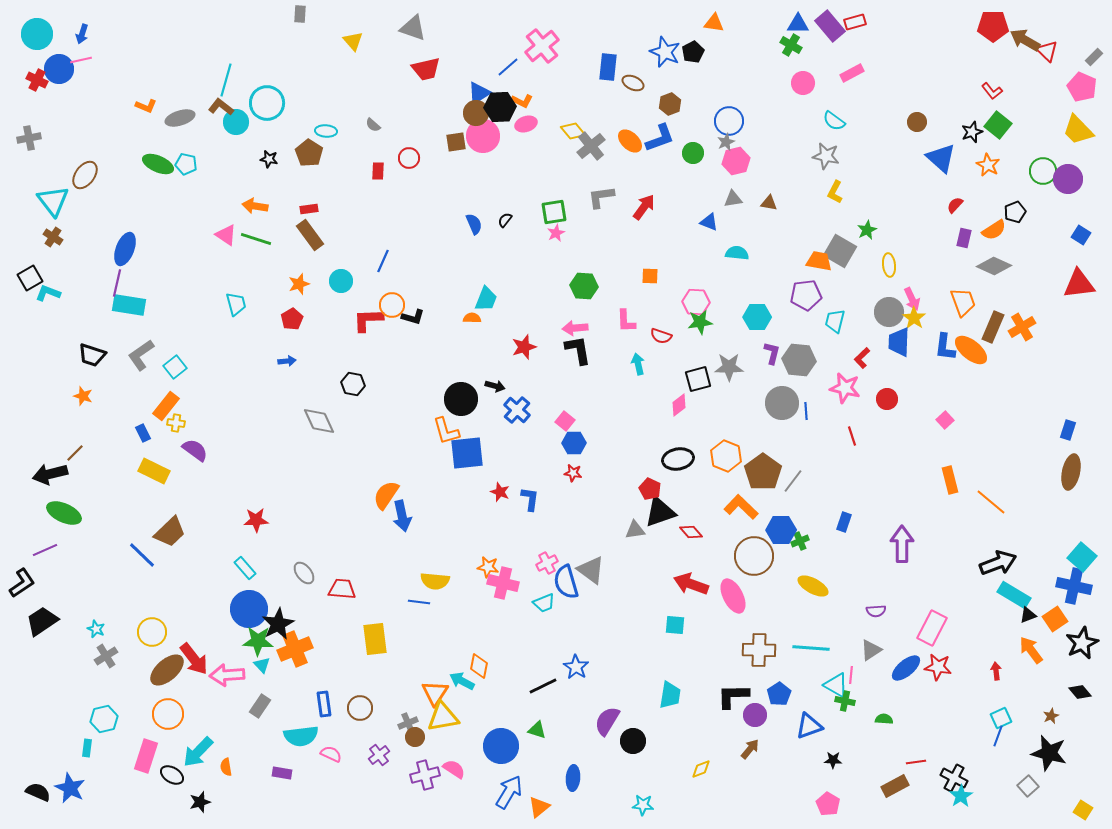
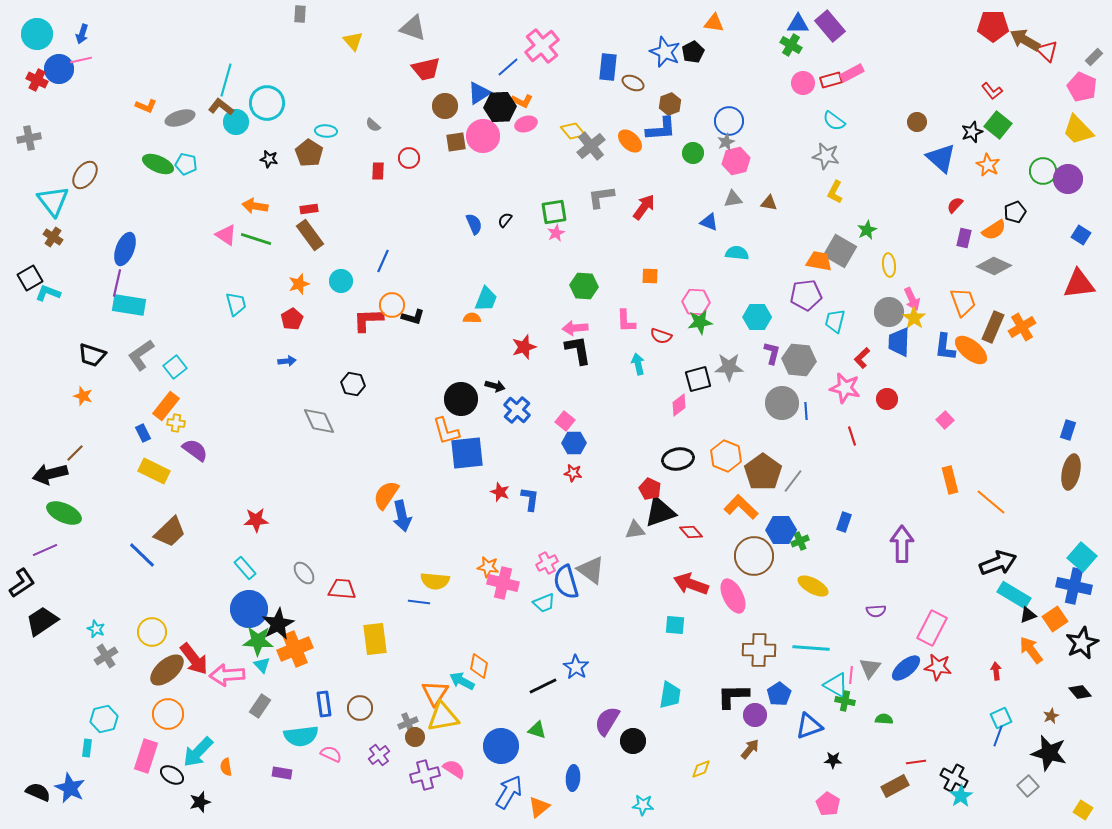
red rectangle at (855, 22): moved 24 px left, 58 px down
brown circle at (476, 113): moved 31 px left, 7 px up
blue L-shape at (660, 138): moved 1 px right, 9 px up; rotated 16 degrees clockwise
gray triangle at (871, 650): moved 1 px left, 18 px down; rotated 20 degrees counterclockwise
